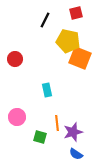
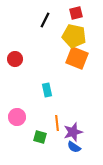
yellow pentagon: moved 6 px right, 5 px up
orange square: moved 3 px left
blue semicircle: moved 2 px left, 7 px up
